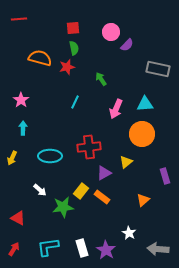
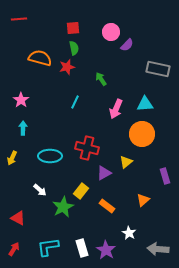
red cross: moved 2 px left, 1 px down; rotated 20 degrees clockwise
orange rectangle: moved 5 px right, 9 px down
green star: rotated 20 degrees counterclockwise
